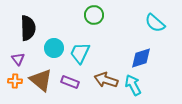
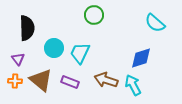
black semicircle: moved 1 px left
